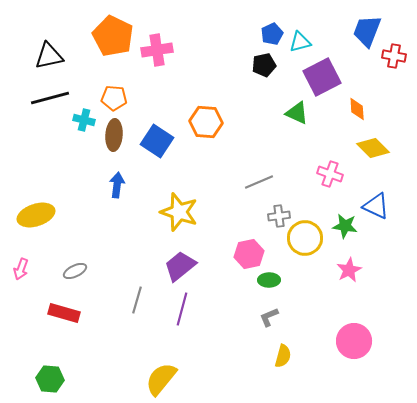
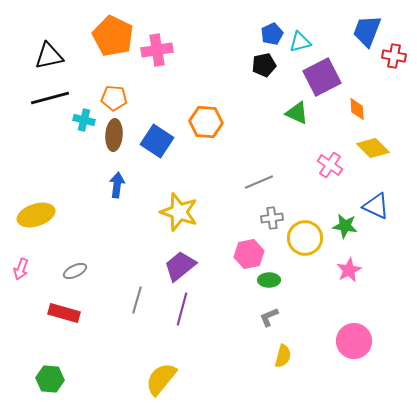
pink cross at (330, 174): moved 9 px up; rotated 15 degrees clockwise
gray cross at (279, 216): moved 7 px left, 2 px down
